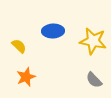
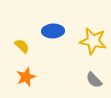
yellow semicircle: moved 3 px right
